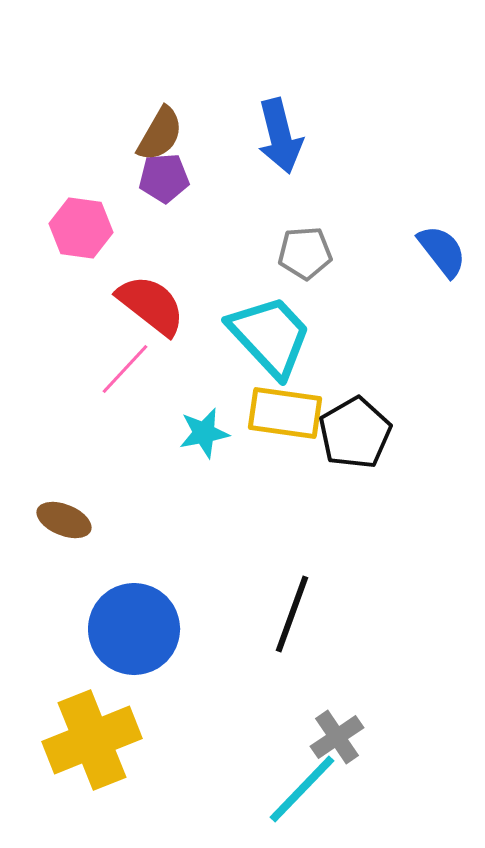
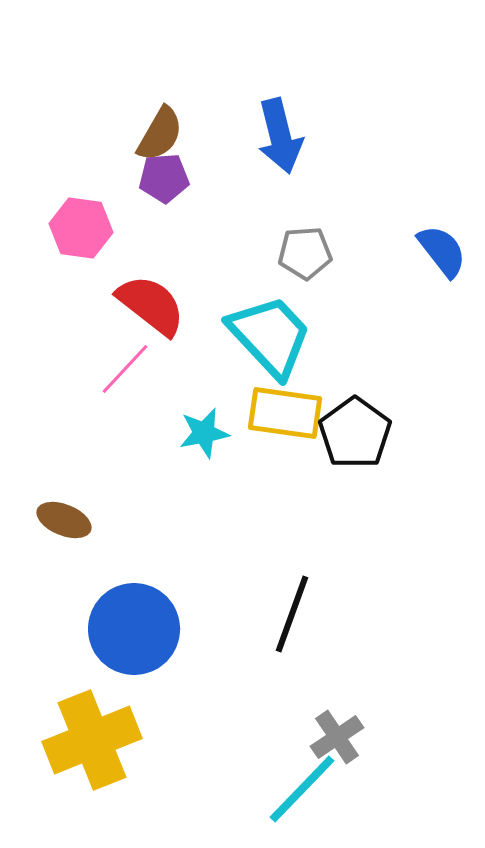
black pentagon: rotated 6 degrees counterclockwise
